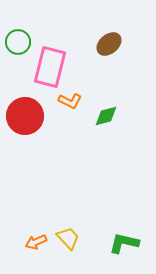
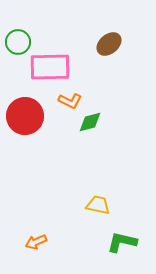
pink rectangle: rotated 75 degrees clockwise
green diamond: moved 16 px left, 6 px down
yellow trapezoid: moved 30 px right, 33 px up; rotated 35 degrees counterclockwise
green L-shape: moved 2 px left, 1 px up
